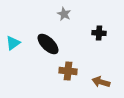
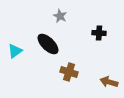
gray star: moved 4 px left, 2 px down
cyan triangle: moved 2 px right, 8 px down
brown cross: moved 1 px right, 1 px down; rotated 12 degrees clockwise
brown arrow: moved 8 px right
